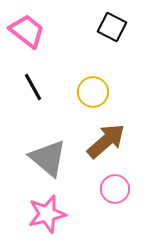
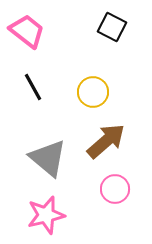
pink star: moved 1 px left, 1 px down
